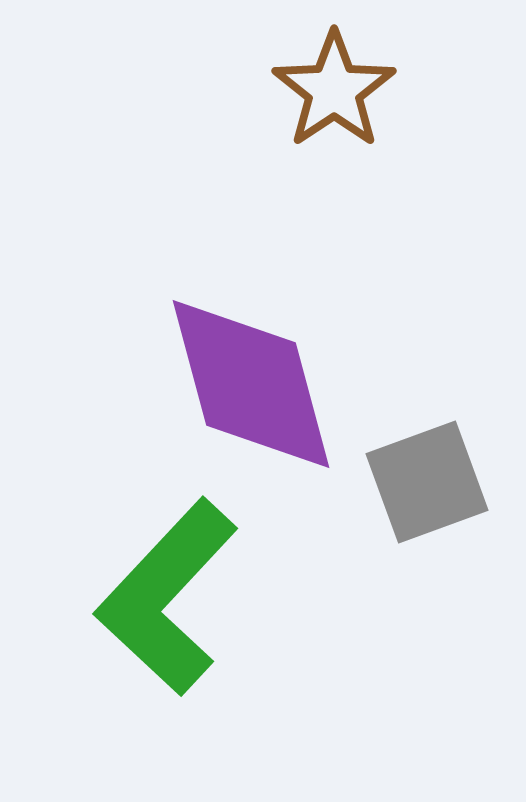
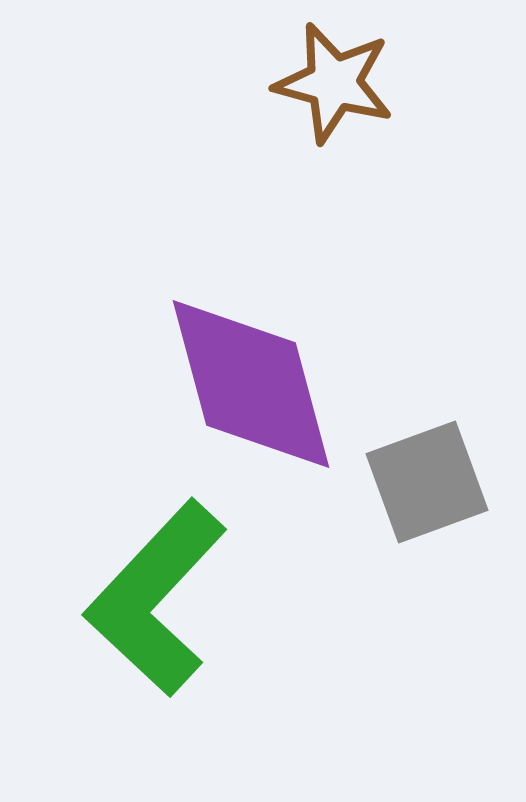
brown star: moved 7 px up; rotated 23 degrees counterclockwise
green L-shape: moved 11 px left, 1 px down
